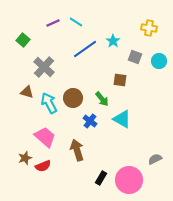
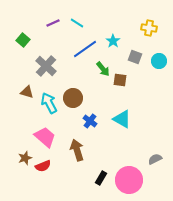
cyan line: moved 1 px right, 1 px down
gray cross: moved 2 px right, 1 px up
green arrow: moved 1 px right, 30 px up
